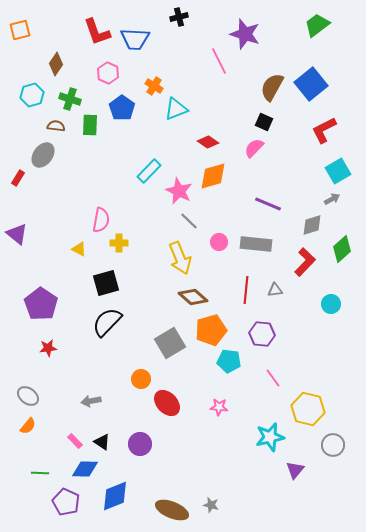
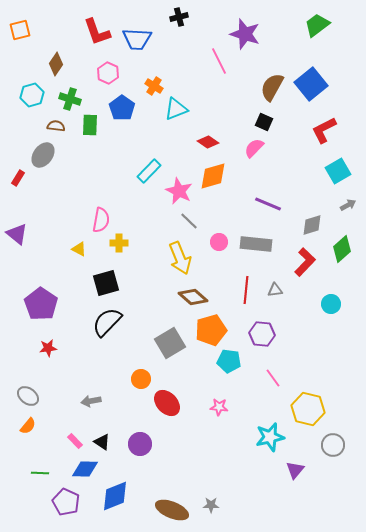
blue trapezoid at (135, 39): moved 2 px right
gray arrow at (332, 199): moved 16 px right, 6 px down
gray star at (211, 505): rotated 14 degrees counterclockwise
